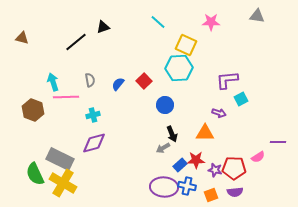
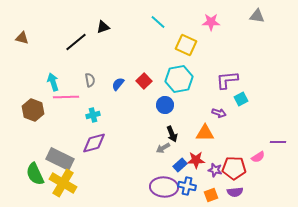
cyan hexagon: moved 11 px down; rotated 8 degrees counterclockwise
